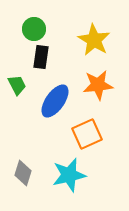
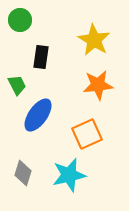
green circle: moved 14 px left, 9 px up
blue ellipse: moved 17 px left, 14 px down
